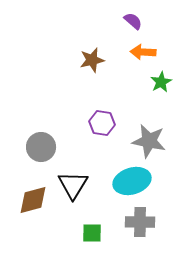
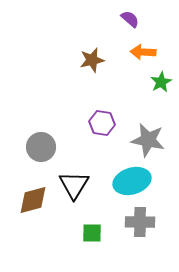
purple semicircle: moved 3 px left, 2 px up
gray star: moved 1 px left, 1 px up
black triangle: moved 1 px right
